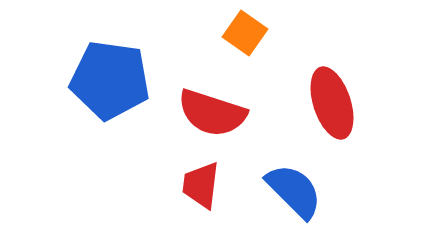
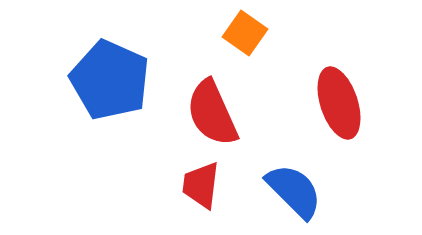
blue pentagon: rotated 16 degrees clockwise
red ellipse: moved 7 px right
red semicircle: rotated 48 degrees clockwise
